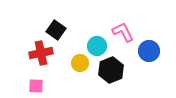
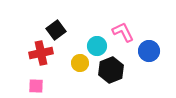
black square: rotated 18 degrees clockwise
